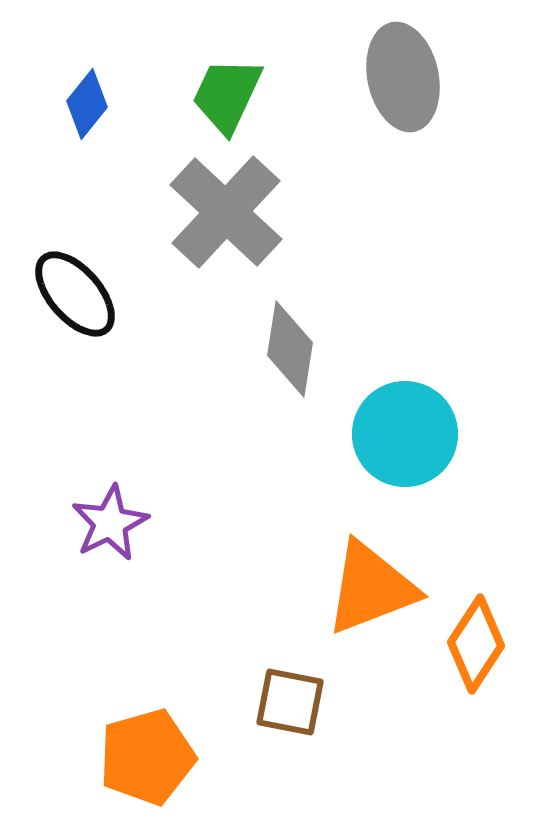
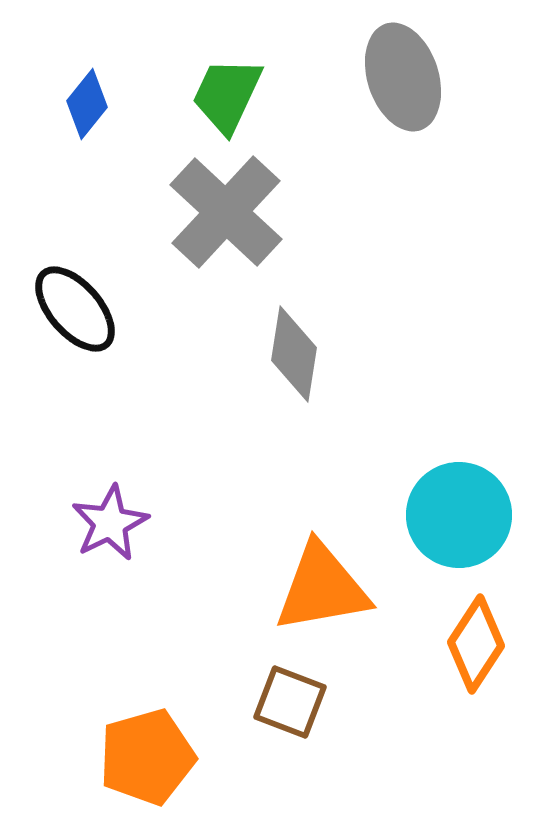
gray ellipse: rotated 6 degrees counterclockwise
black ellipse: moved 15 px down
gray diamond: moved 4 px right, 5 px down
cyan circle: moved 54 px right, 81 px down
orange triangle: moved 49 px left; rotated 11 degrees clockwise
brown square: rotated 10 degrees clockwise
